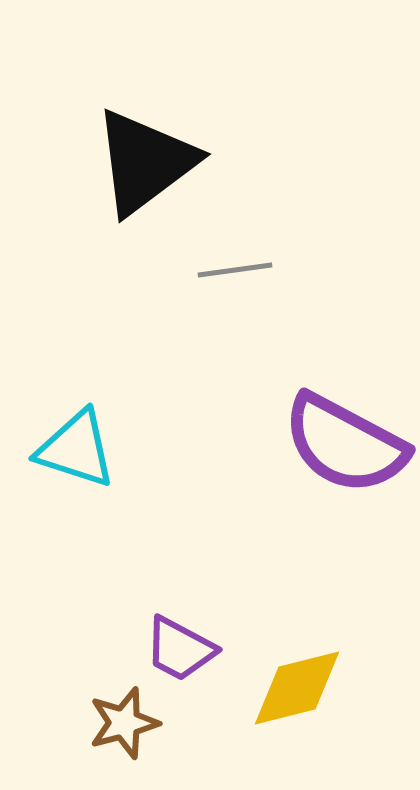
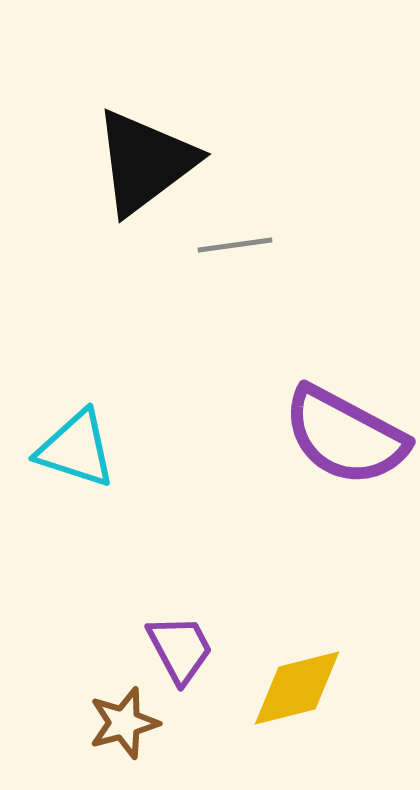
gray line: moved 25 px up
purple semicircle: moved 8 px up
purple trapezoid: rotated 146 degrees counterclockwise
